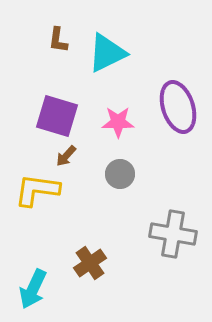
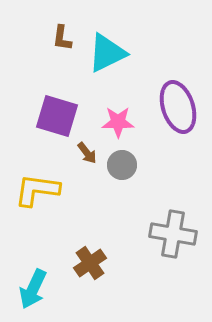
brown L-shape: moved 4 px right, 2 px up
brown arrow: moved 21 px right, 3 px up; rotated 80 degrees counterclockwise
gray circle: moved 2 px right, 9 px up
